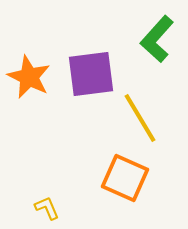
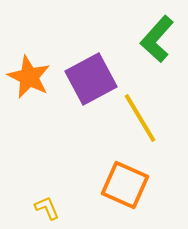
purple square: moved 5 px down; rotated 21 degrees counterclockwise
orange square: moved 7 px down
